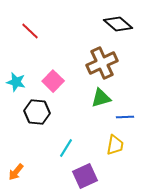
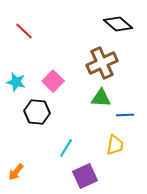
red line: moved 6 px left
green triangle: rotated 20 degrees clockwise
blue line: moved 2 px up
